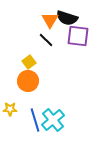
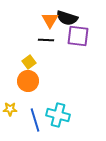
black line: rotated 42 degrees counterclockwise
cyan cross: moved 5 px right, 5 px up; rotated 35 degrees counterclockwise
